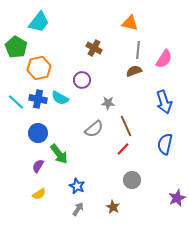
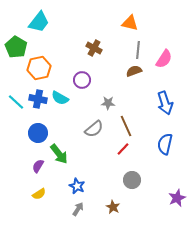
blue arrow: moved 1 px right, 1 px down
